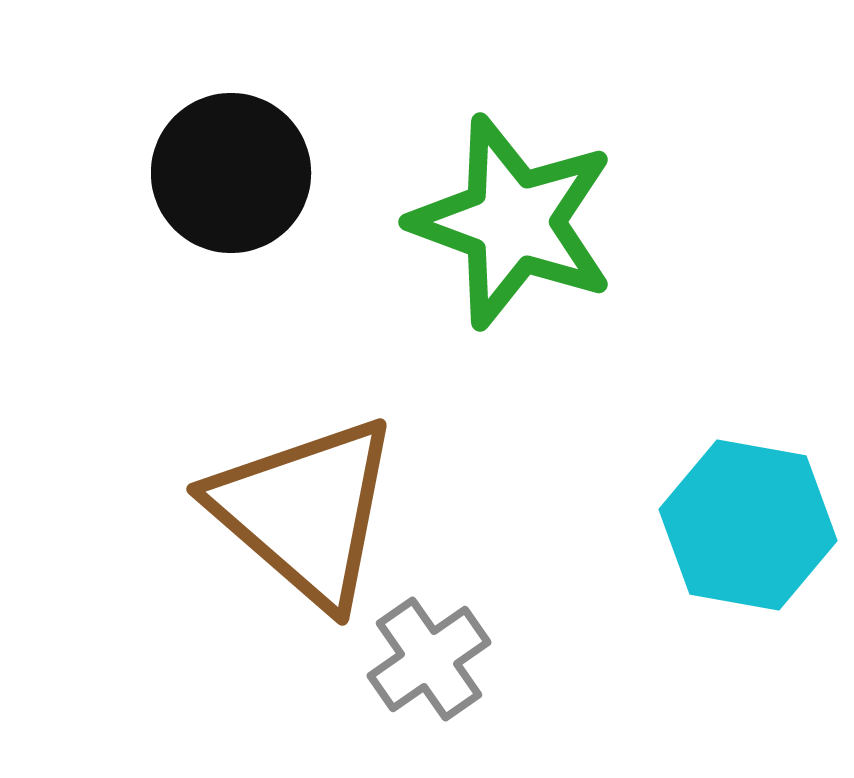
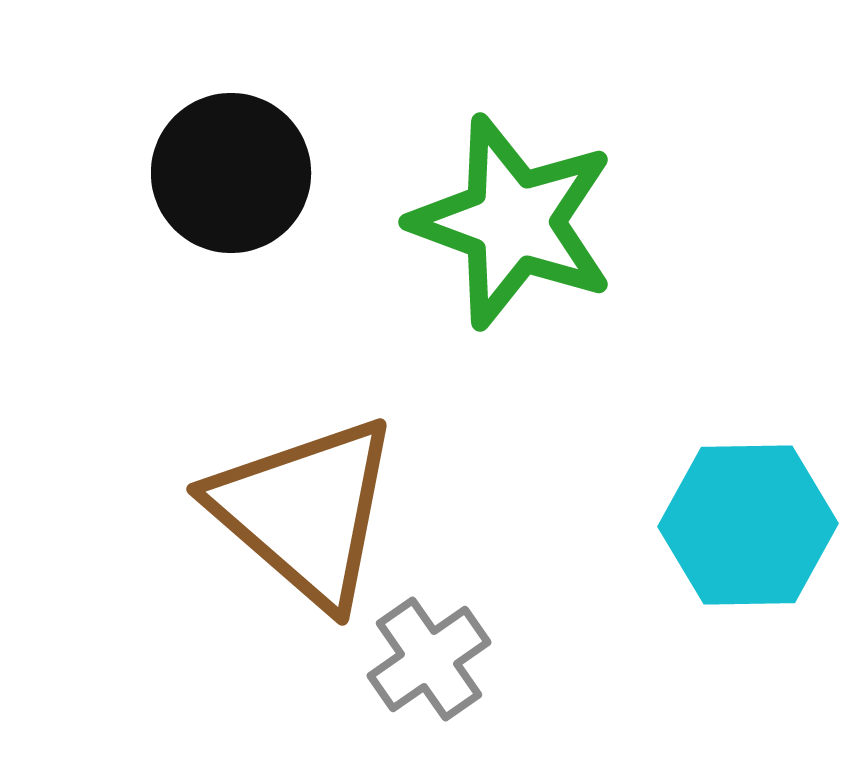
cyan hexagon: rotated 11 degrees counterclockwise
